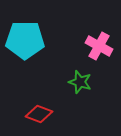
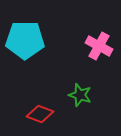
green star: moved 13 px down
red diamond: moved 1 px right
